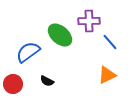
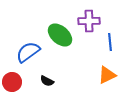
blue line: rotated 36 degrees clockwise
red circle: moved 1 px left, 2 px up
